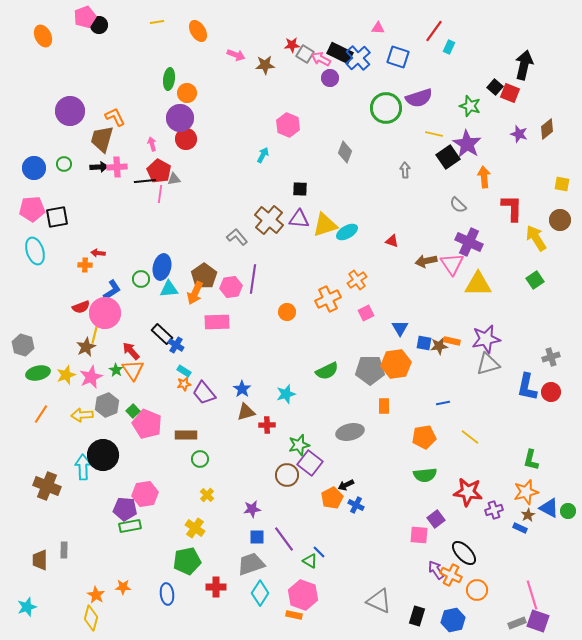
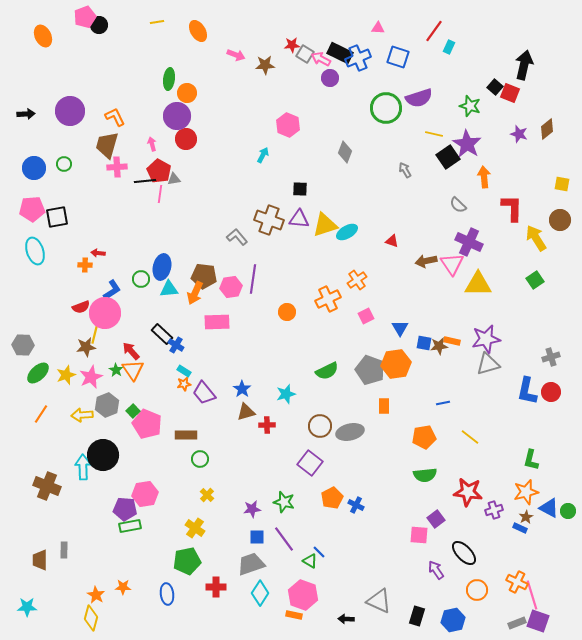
blue cross at (358, 58): rotated 20 degrees clockwise
purple circle at (180, 118): moved 3 px left, 2 px up
brown trapezoid at (102, 139): moved 5 px right, 6 px down
black arrow at (99, 167): moved 73 px left, 53 px up
gray arrow at (405, 170): rotated 28 degrees counterclockwise
brown cross at (269, 220): rotated 20 degrees counterclockwise
brown pentagon at (204, 276): rotated 30 degrees counterclockwise
pink square at (366, 313): moved 3 px down
gray hexagon at (23, 345): rotated 15 degrees counterclockwise
brown star at (86, 347): rotated 18 degrees clockwise
gray pentagon at (370, 370): rotated 20 degrees clockwise
green ellipse at (38, 373): rotated 30 degrees counterclockwise
blue L-shape at (527, 387): moved 4 px down
green star at (299, 445): moved 15 px left, 57 px down; rotated 30 degrees clockwise
brown circle at (287, 475): moved 33 px right, 49 px up
black arrow at (346, 485): moved 134 px down; rotated 28 degrees clockwise
brown star at (528, 515): moved 2 px left, 2 px down
orange cross at (451, 575): moved 66 px right, 7 px down
cyan star at (27, 607): rotated 18 degrees clockwise
